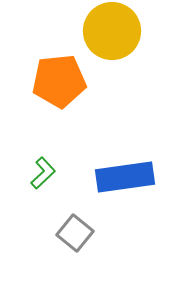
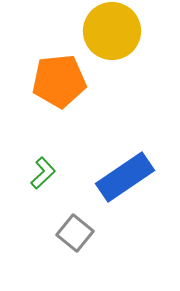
blue rectangle: rotated 26 degrees counterclockwise
